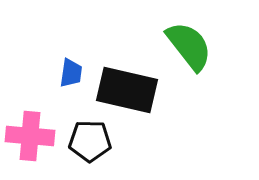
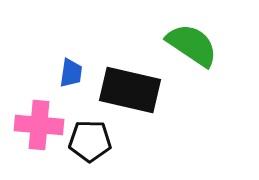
green semicircle: moved 3 px right, 1 px up; rotated 18 degrees counterclockwise
black rectangle: moved 3 px right
pink cross: moved 9 px right, 11 px up
